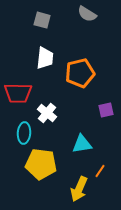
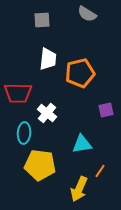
gray square: rotated 18 degrees counterclockwise
white trapezoid: moved 3 px right, 1 px down
yellow pentagon: moved 1 px left, 1 px down
